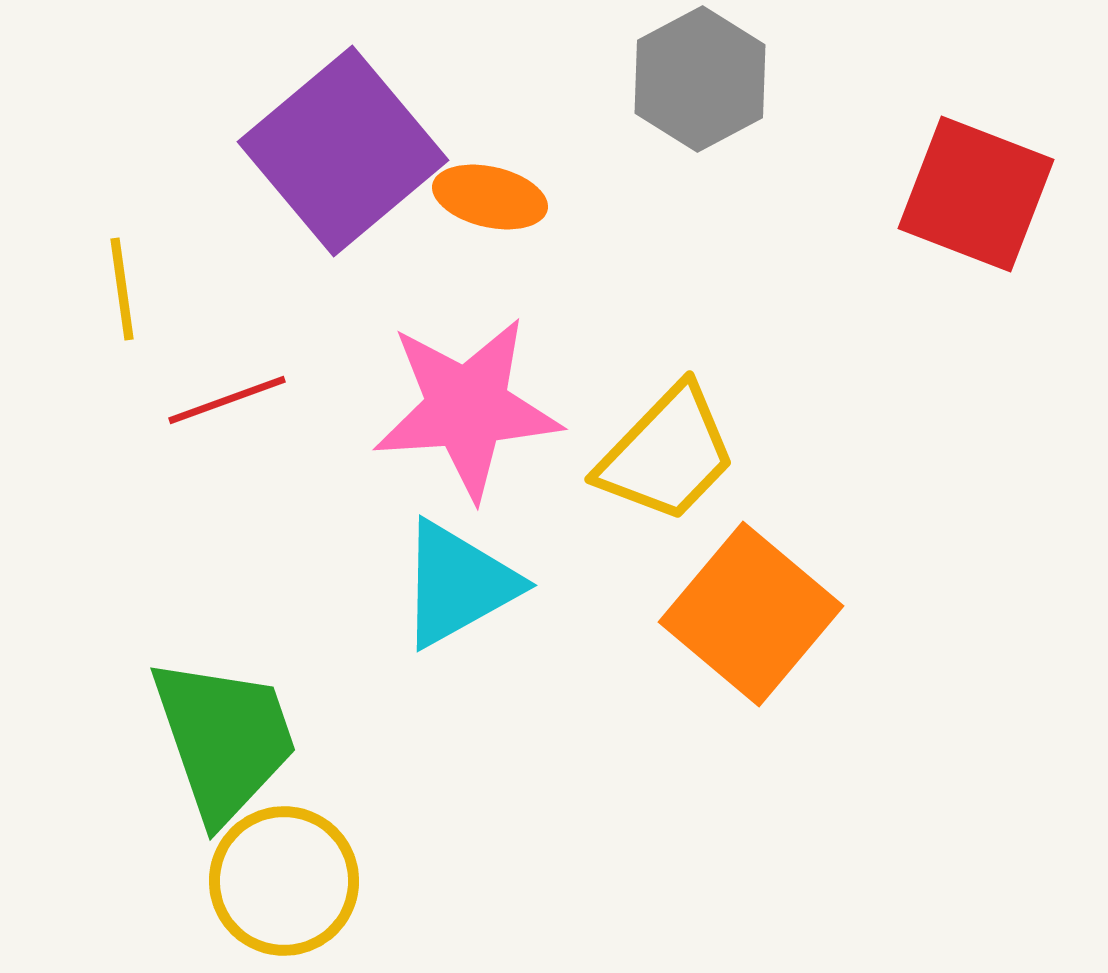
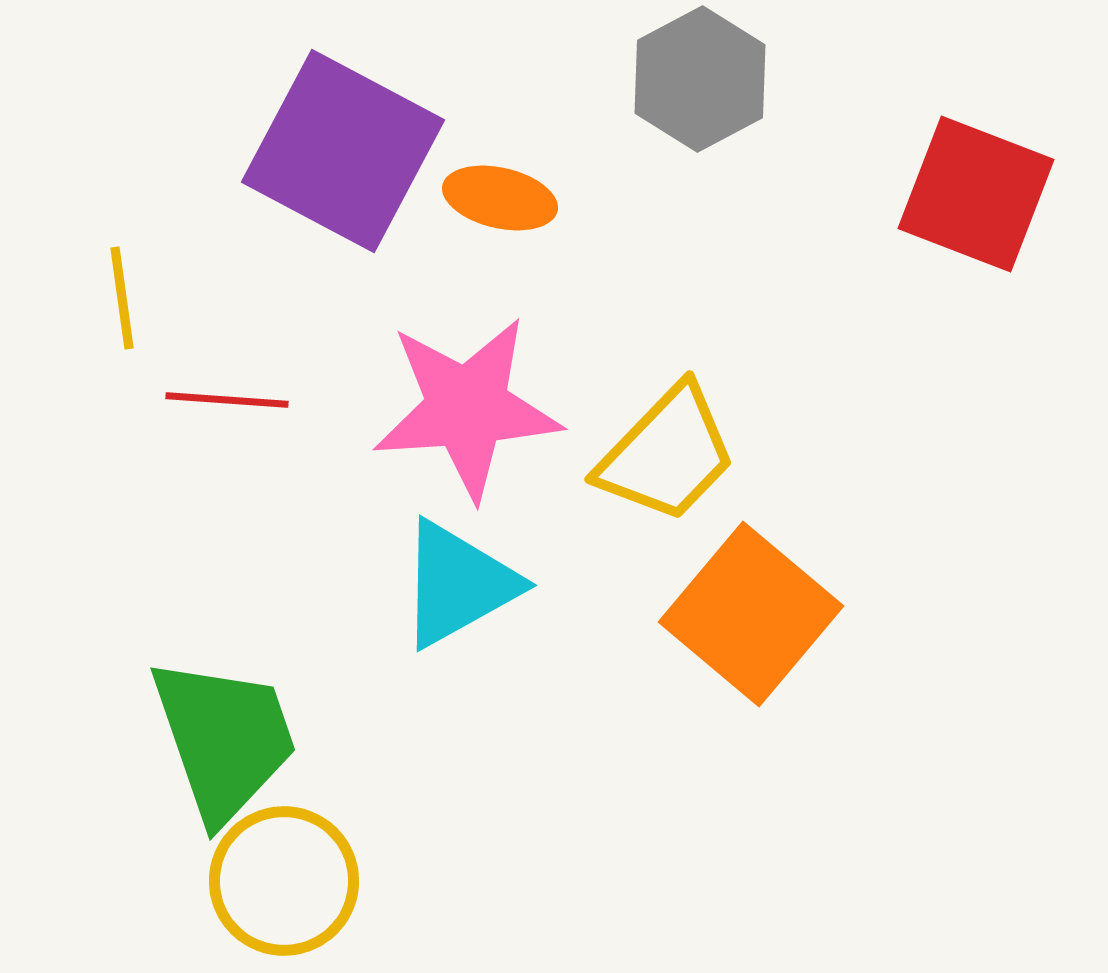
purple square: rotated 22 degrees counterclockwise
orange ellipse: moved 10 px right, 1 px down
yellow line: moved 9 px down
red line: rotated 24 degrees clockwise
